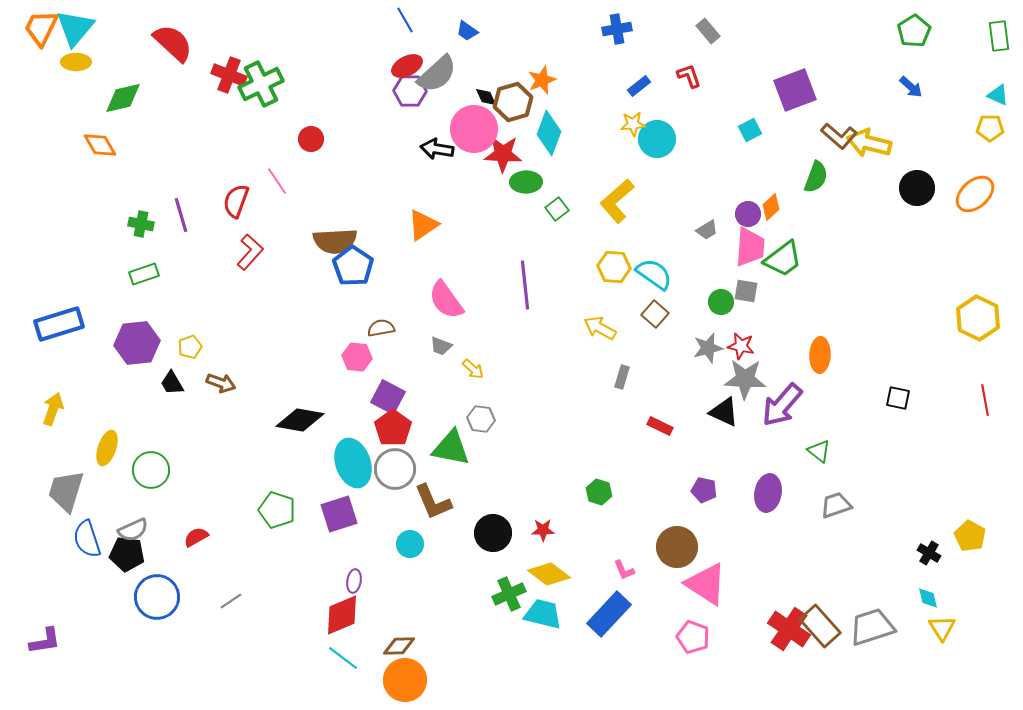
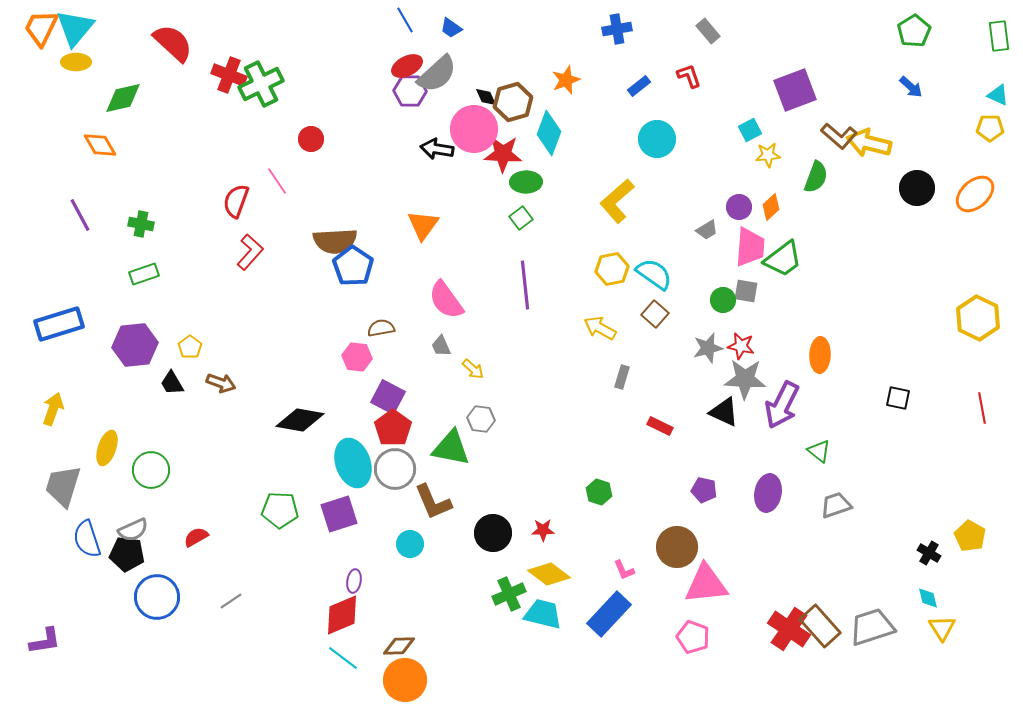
blue trapezoid at (467, 31): moved 16 px left, 3 px up
orange star at (542, 80): moved 24 px right
yellow star at (633, 124): moved 135 px right, 31 px down
green square at (557, 209): moved 36 px left, 9 px down
purple circle at (748, 214): moved 9 px left, 7 px up
purple line at (181, 215): moved 101 px left; rotated 12 degrees counterclockwise
orange triangle at (423, 225): rotated 20 degrees counterclockwise
yellow hexagon at (614, 267): moved 2 px left, 2 px down; rotated 16 degrees counterclockwise
green circle at (721, 302): moved 2 px right, 2 px up
purple hexagon at (137, 343): moved 2 px left, 2 px down
gray trapezoid at (441, 346): rotated 45 degrees clockwise
yellow pentagon at (190, 347): rotated 15 degrees counterclockwise
red line at (985, 400): moved 3 px left, 8 px down
purple arrow at (782, 405): rotated 15 degrees counterclockwise
gray trapezoid at (66, 491): moved 3 px left, 5 px up
green pentagon at (277, 510): moved 3 px right; rotated 15 degrees counterclockwise
pink triangle at (706, 584): rotated 39 degrees counterclockwise
